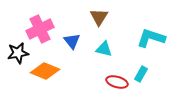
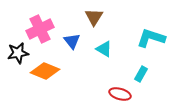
brown triangle: moved 5 px left
cyan triangle: rotated 18 degrees clockwise
red ellipse: moved 3 px right, 12 px down
